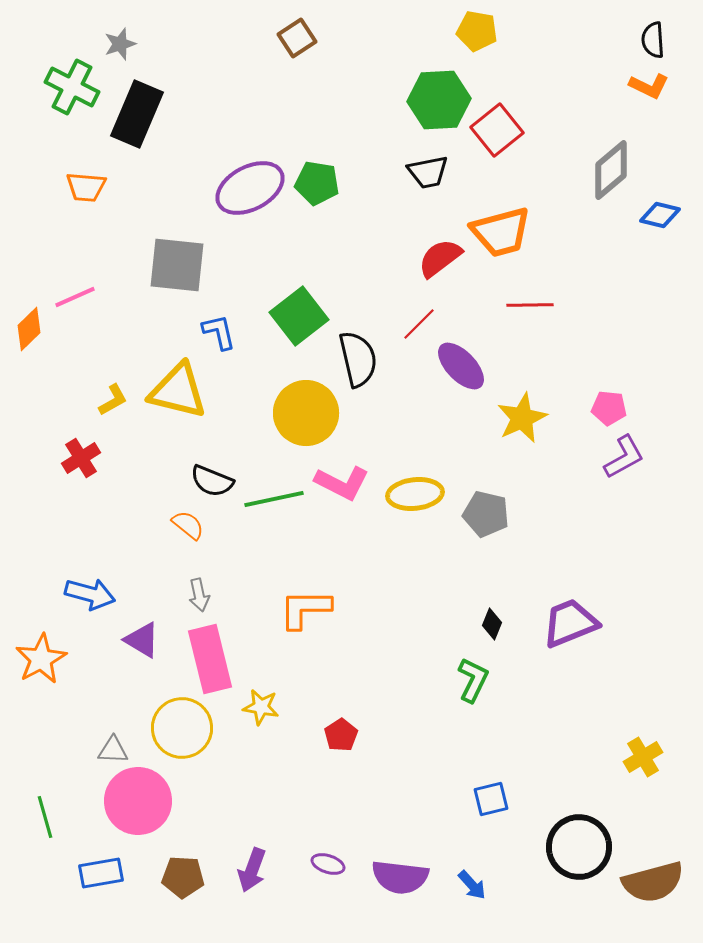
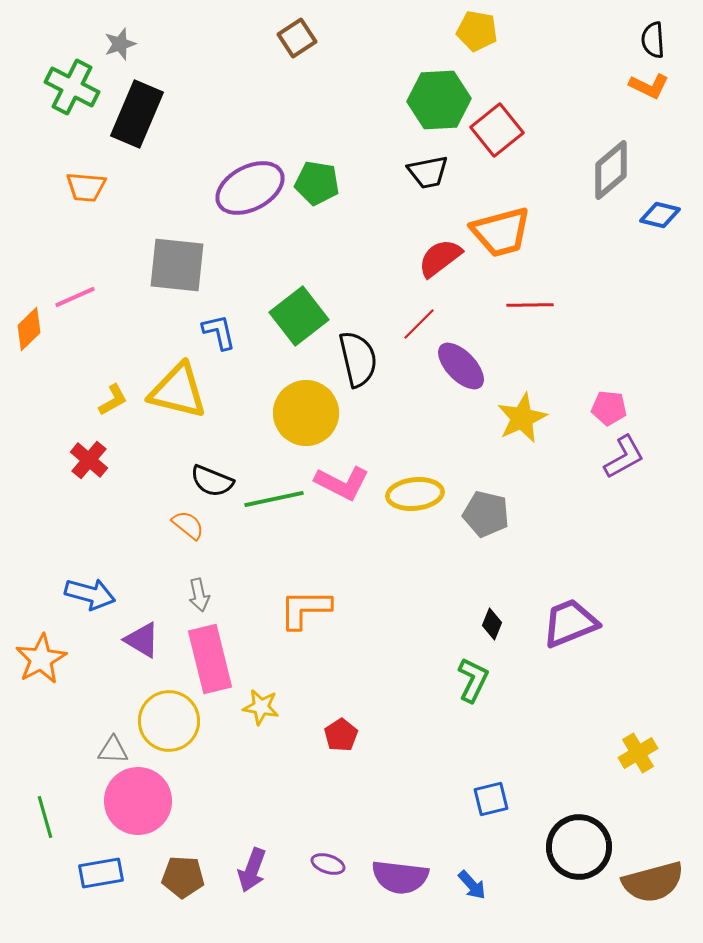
red cross at (81, 458): moved 8 px right, 2 px down; rotated 18 degrees counterclockwise
yellow circle at (182, 728): moved 13 px left, 7 px up
yellow cross at (643, 757): moved 5 px left, 4 px up
